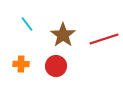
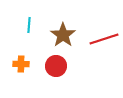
cyan line: moved 2 px right, 1 px down; rotated 42 degrees clockwise
